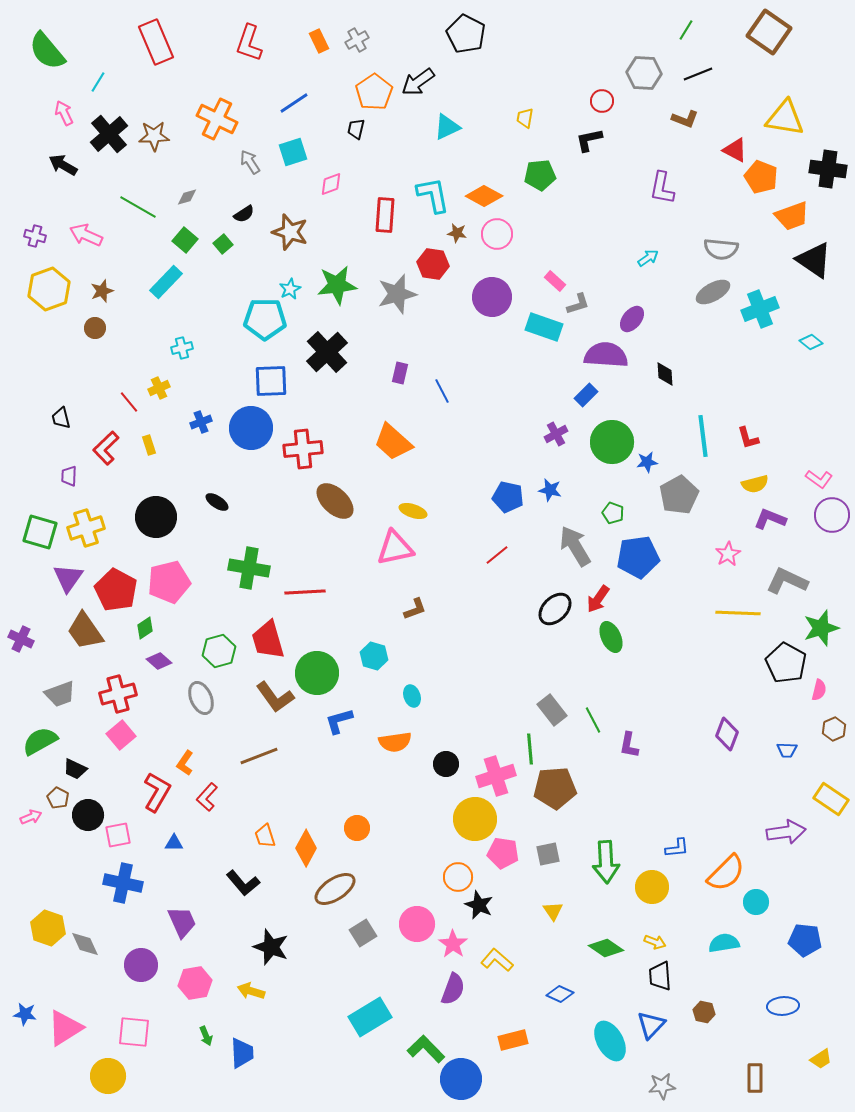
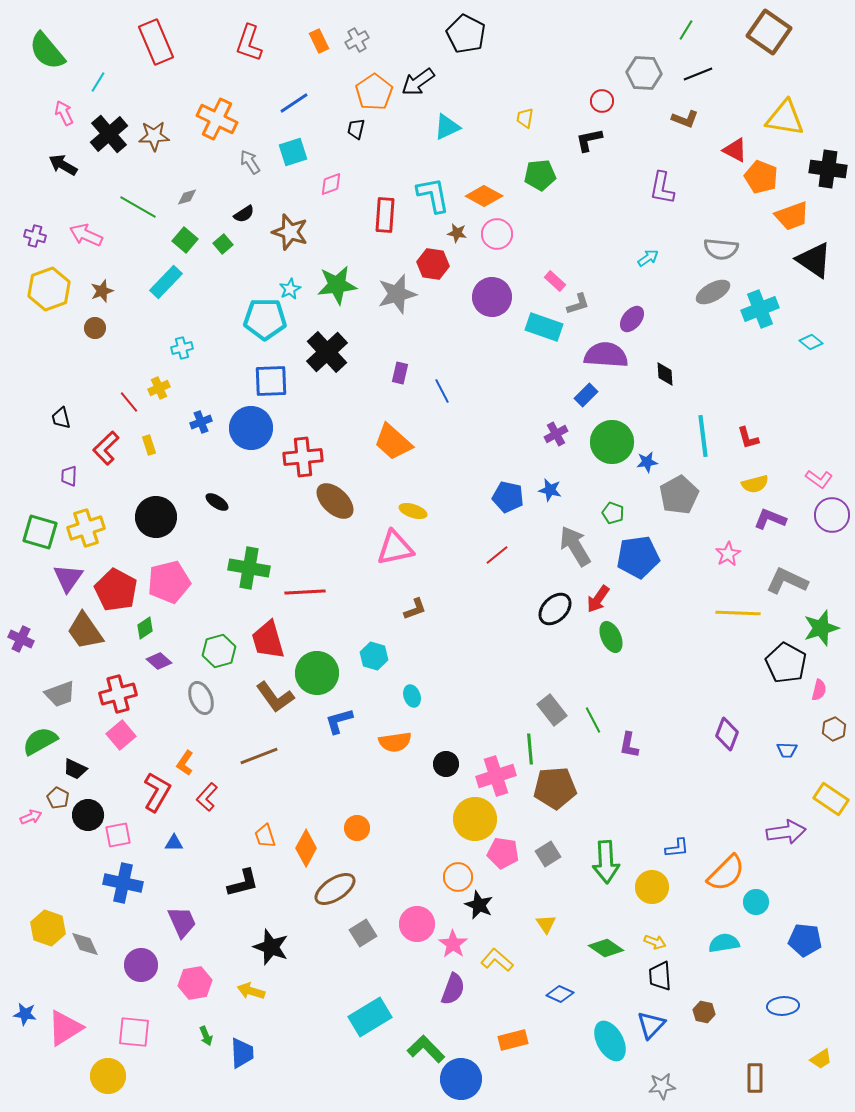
red cross at (303, 449): moved 8 px down
gray square at (548, 854): rotated 20 degrees counterclockwise
black L-shape at (243, 883): rotated 64 degrees counterclockwise
yellow triangle at (553, 911): moved 7 px left, 13 px down
